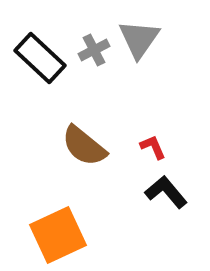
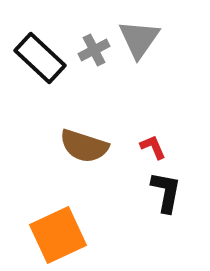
brown semicircle: rotated 21 degrees counterclockwise
black L-shape: rotated 51 degrees clockwise
